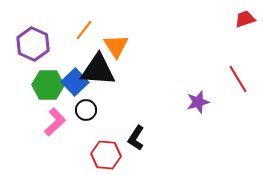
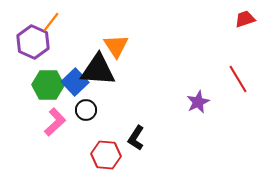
orange line: moved 33 px left, 8 px up
purple hexagon: moved 2 px up
purple star: rotated 10 degrees counterclockwise
